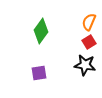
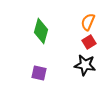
orange semicircle: moved 1 px left
green diamond: rotated 20 degrees counterclockwise
purple square: rotated 21 degrees clockwise
